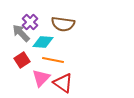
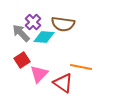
purple cross: moved 3 px right
cyan diamond: moved 1 px right, 5 px up
orange line: moved 28 px right, 7 px down
pink triangle: moved 2 px left, 4 px up
